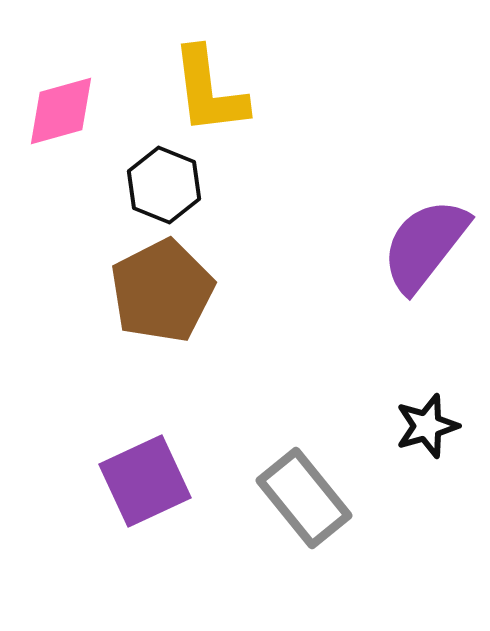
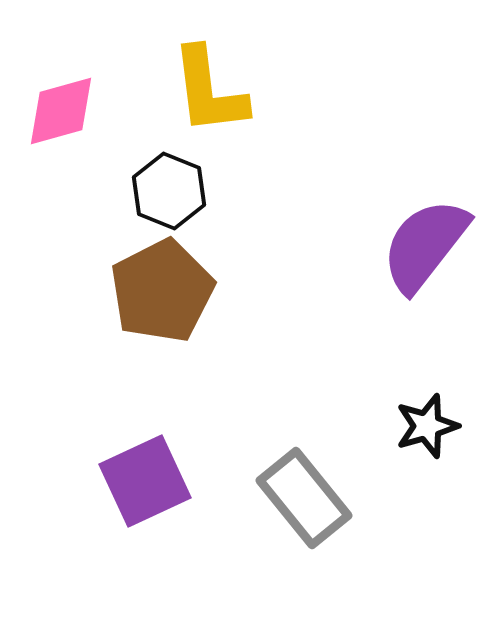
black hexagon: moved 5 px right, 6 px down
